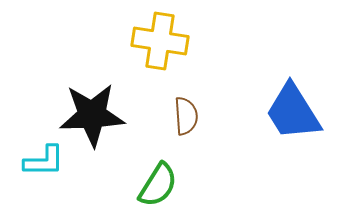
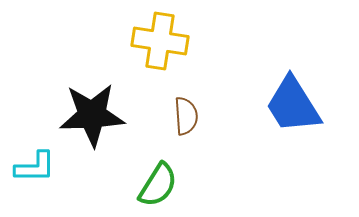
blue trapezoid: moved 7 px up
cyan L-shape: moved 9 px left, 6 px down
